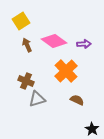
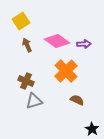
pink diamond: moved 3 px right
gray triangle: moved 3 px left, 2 px down
